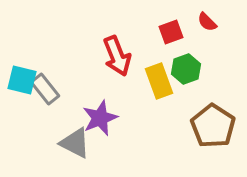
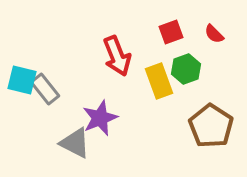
red semicircle: moved 7 px right, 12 px down
brown pentagon: moved 2 px left
